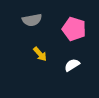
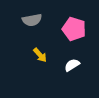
yellow arrow: moved 1 px down
